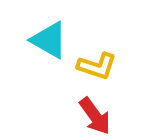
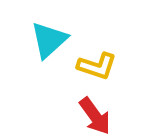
cyan triangle: rotated 48 degrees clockwise
